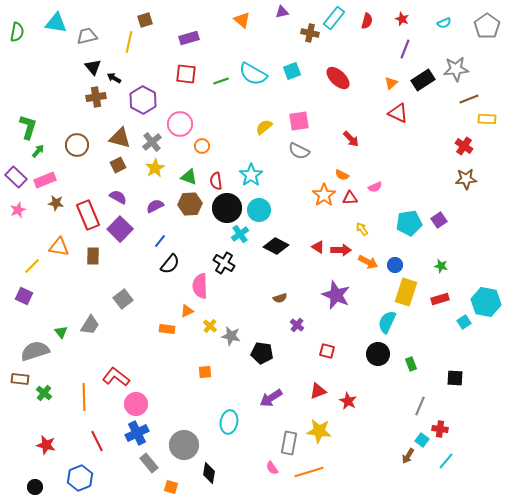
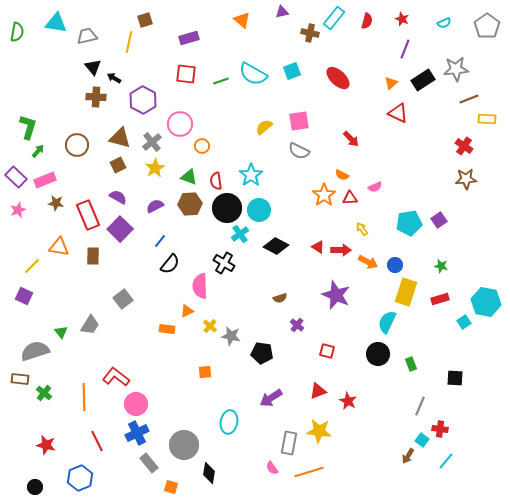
brown cross at (96, 97): rotated 12 degrees clockwise
